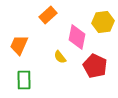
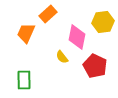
orange rectangle: moved 1 px up
orange trapezoid: moved 7 px right, 12 px up
yellow semicircle: moved 2 px right
